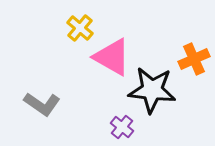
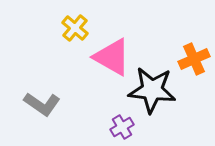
yellow cross: moved 5 px left
purple cross: rotated 20 degrees clockwise
